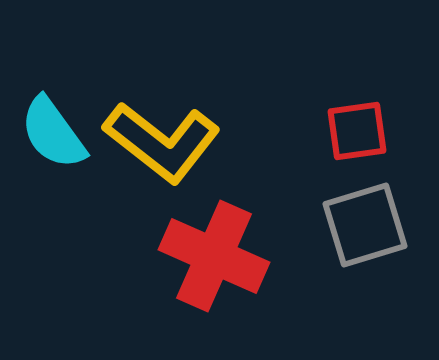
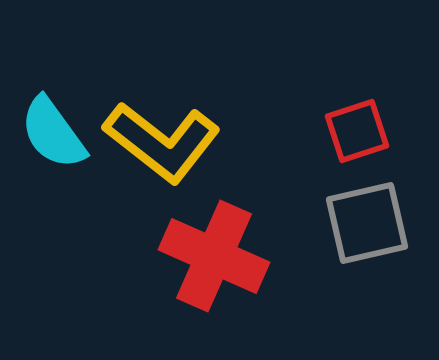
red square: rotated 10 degrees counterclockwise
gray square: moved 2 px right, 2 px up; rotated 4 degrees clockwise
